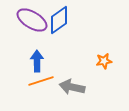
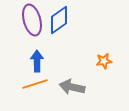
purple ellipse: rotated 44 degrees clockwise
orange line: moved 6 px left, 3 px down
